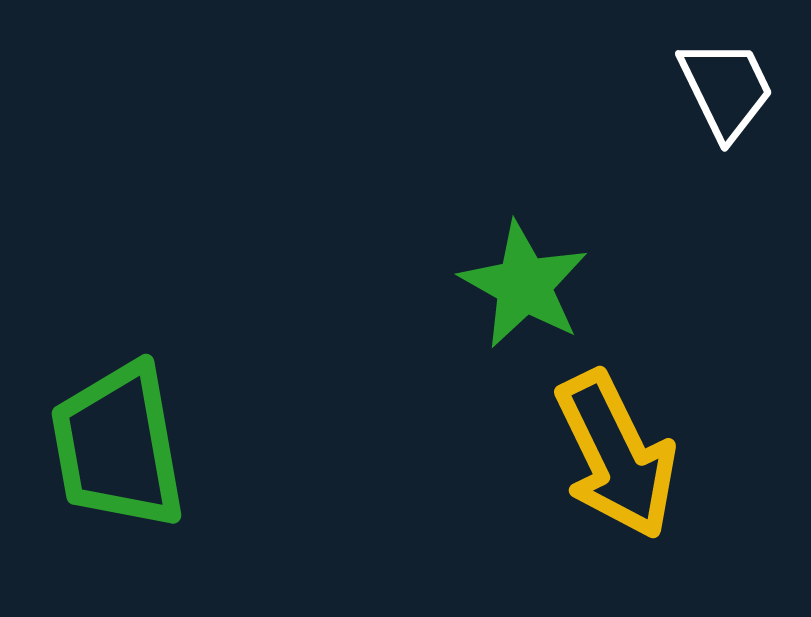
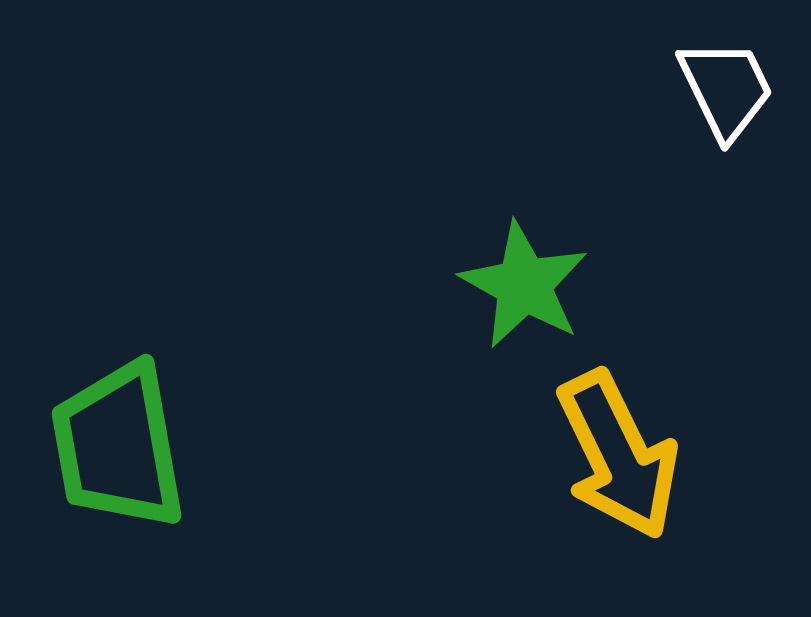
yellow arrow: moved 2 px right
